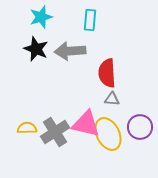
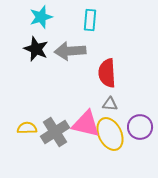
gray triangle: moved 2 px left, 5 px down
yellow ellipse: moved 2 px right
